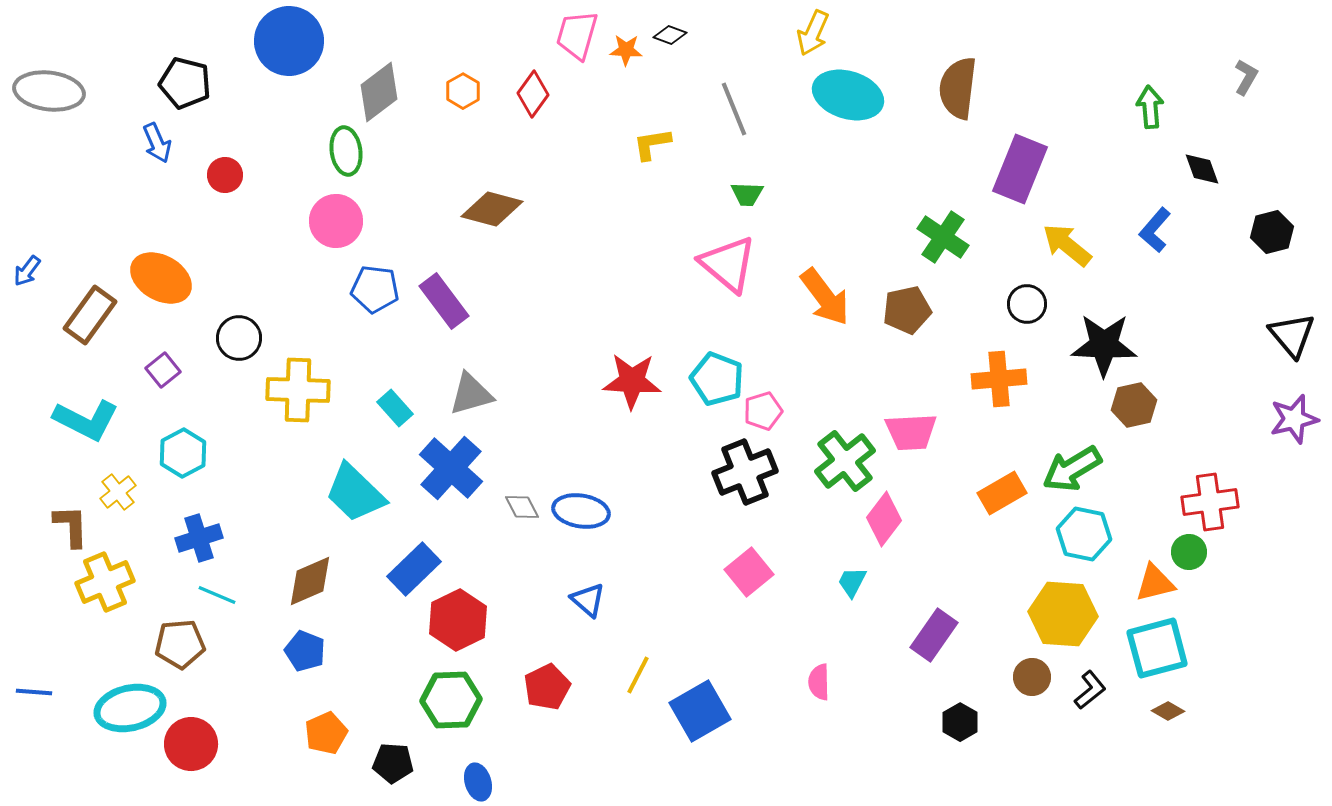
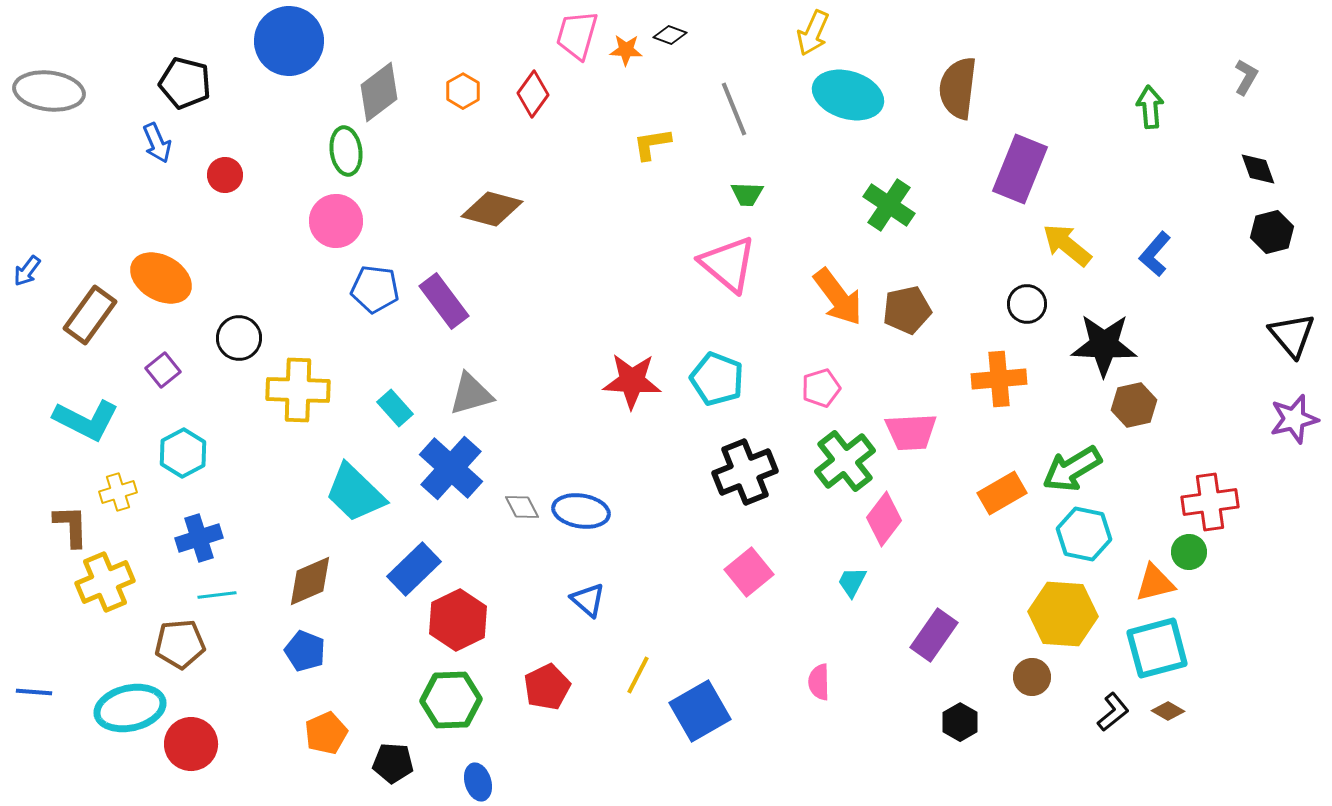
black diamond at (1202, 169): moved 56 px right
blue L-shape at (1155, 230): moved 24 px down
green cross at (943, 237): moved 54 px left, 32 px up
orange arrow at (825, 297): moved 13 px right
pink pentagon at (763, 411): moved 58 px right, 23 px up
yellow cross at (118, 492): rotated 21 degrees clockwise
cyan line at (217, 595): rotated 30 degrees counterclockwise
black L-shape at (1090, 690): moved 23 px right, 22 px down
